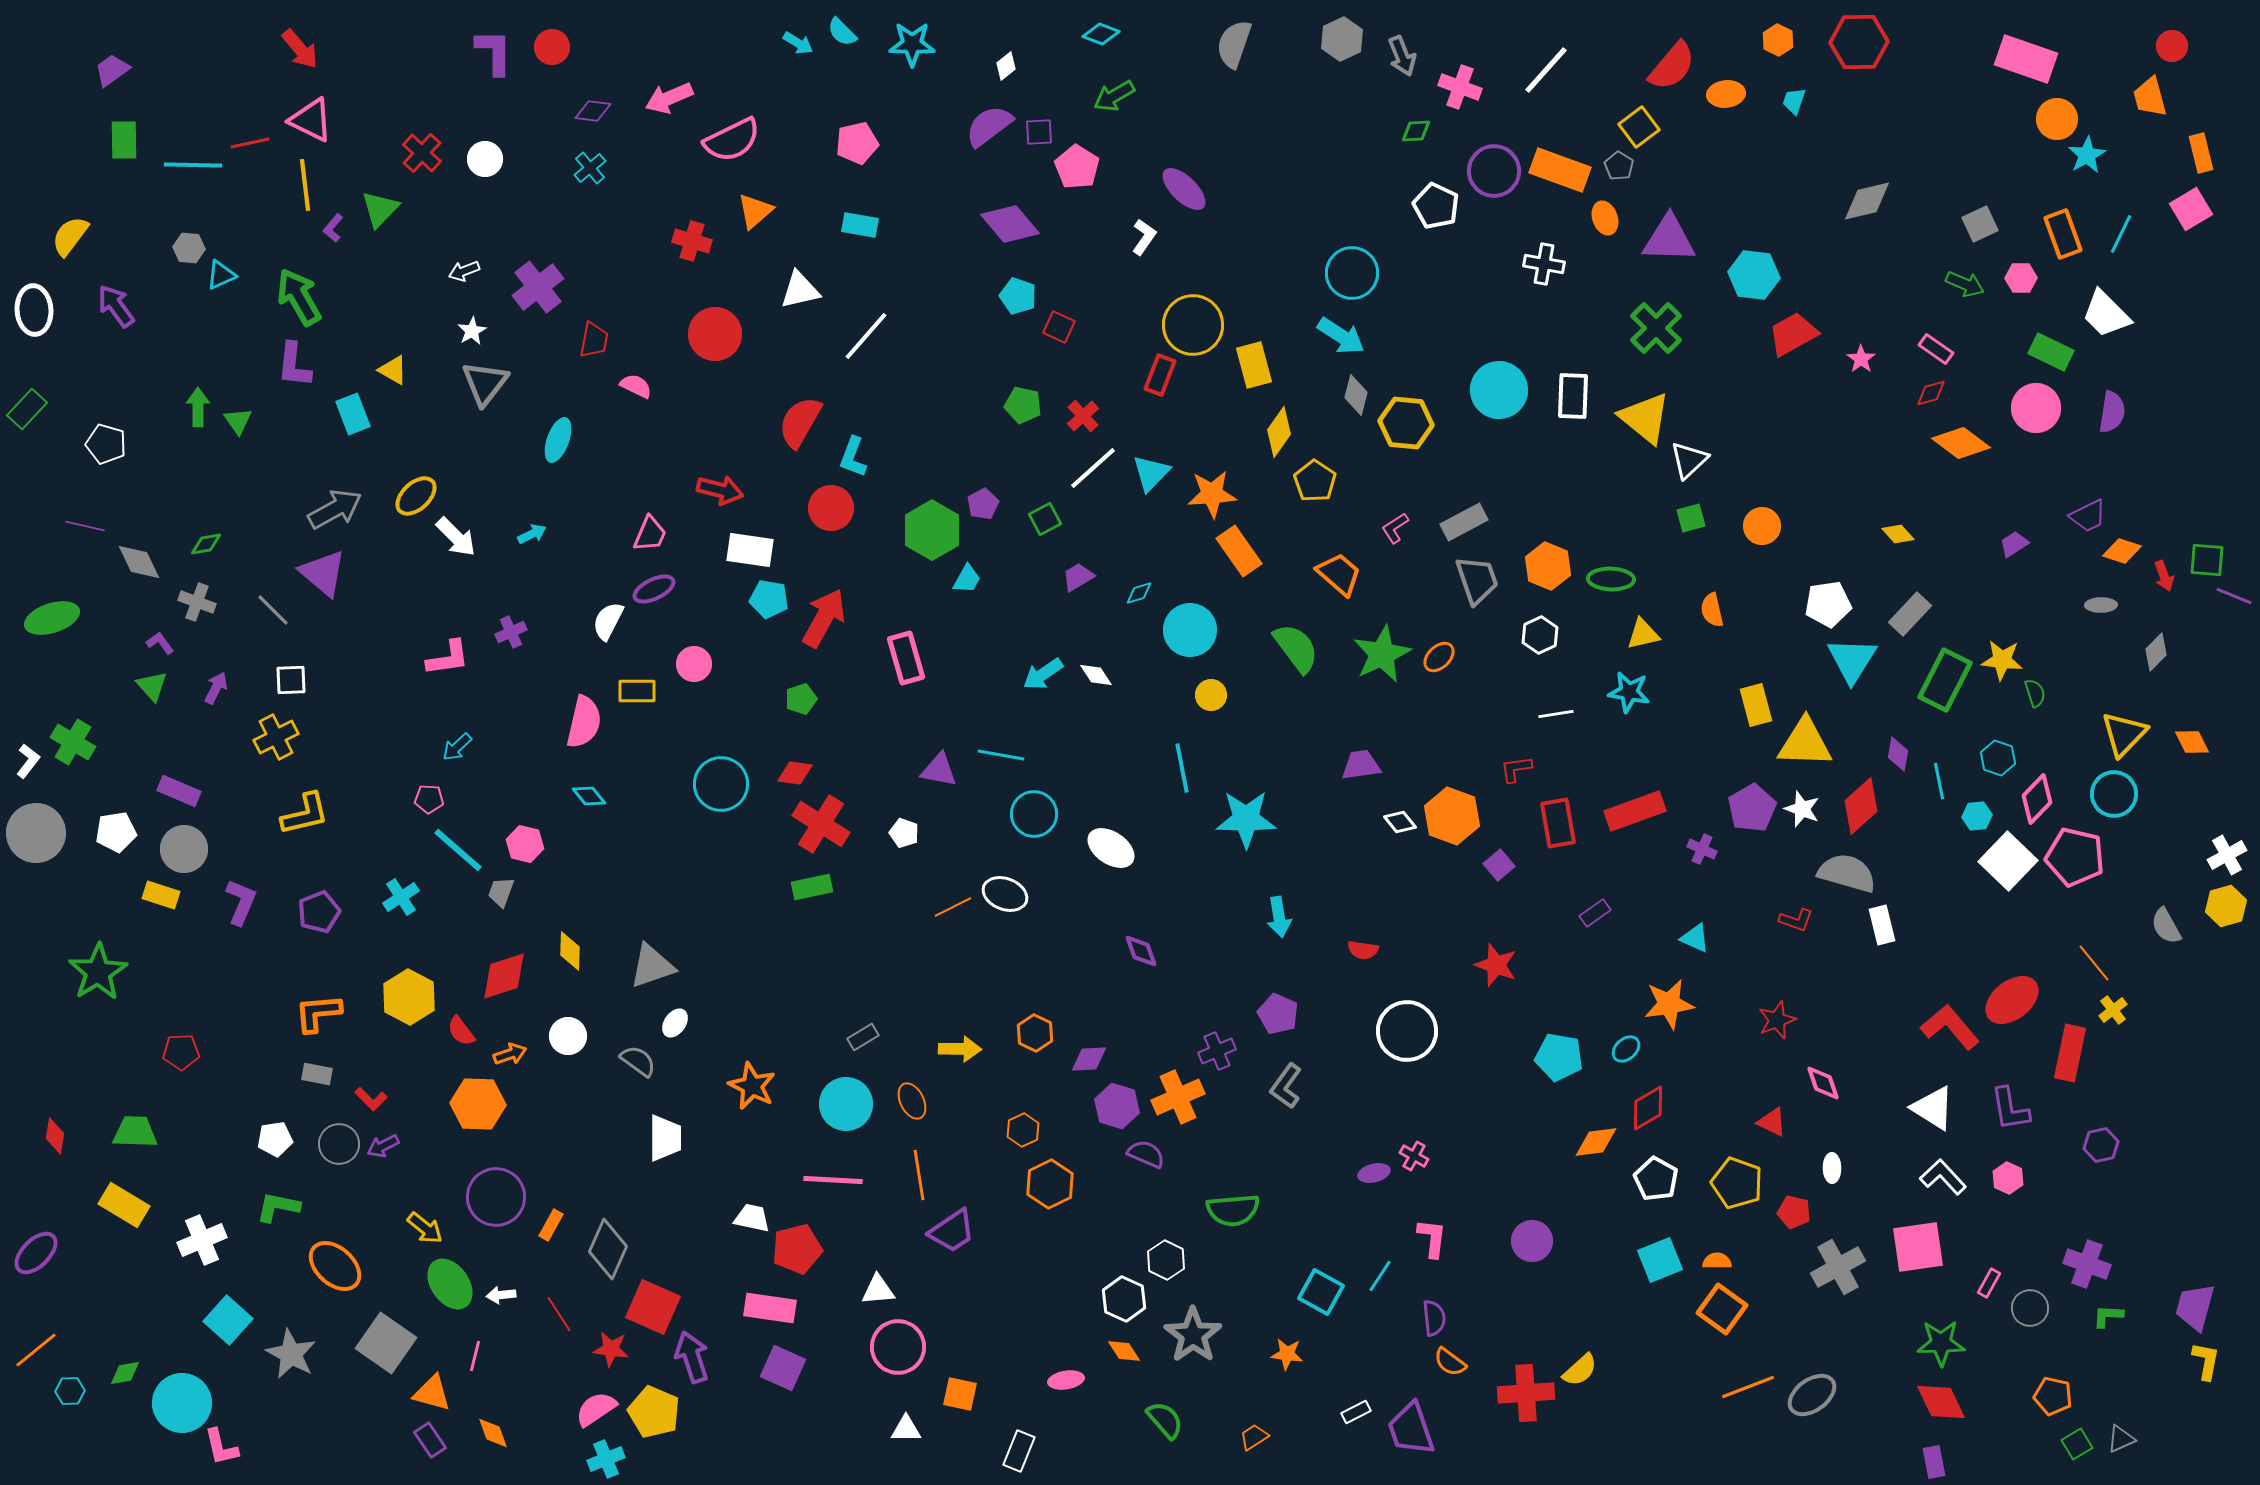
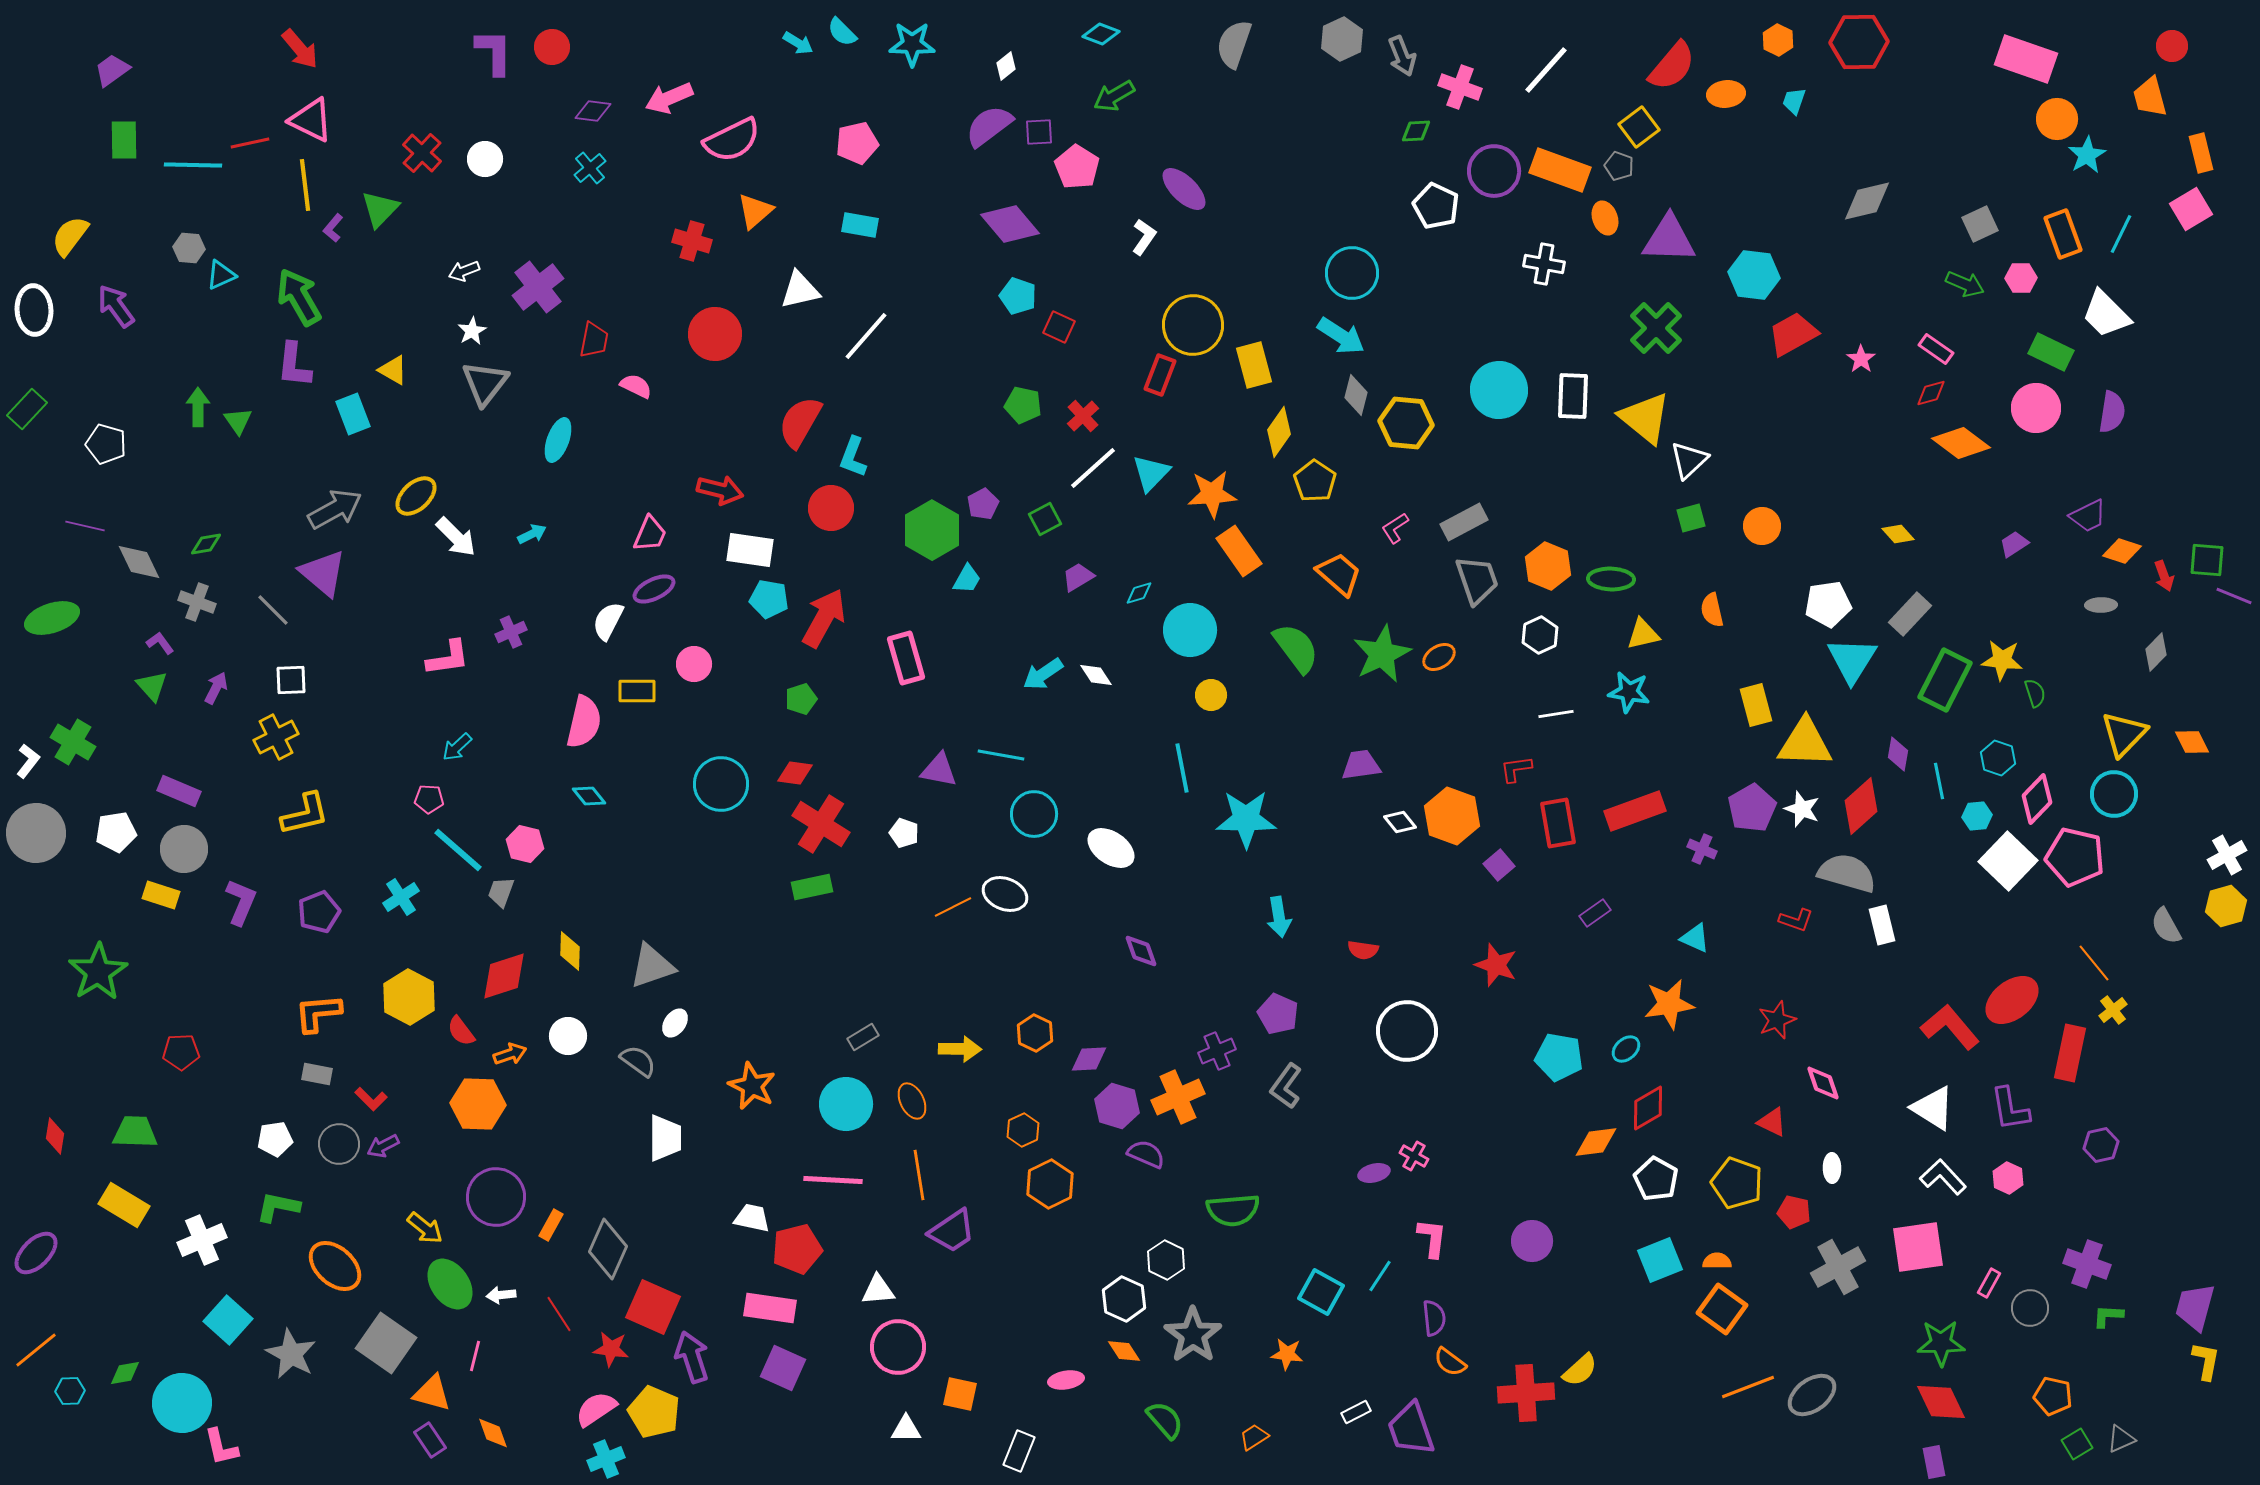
gray pentagon at (1619, 166): rotated 12 degrees counterclockwise
orange ellipse at (1439, 657): rotated 12 degrees clockwise
